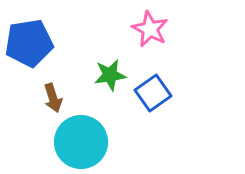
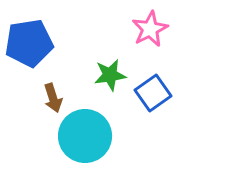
pink star: rotated 18 degrees clockwise
cyan circle: moved 4 px right, 6 px up
